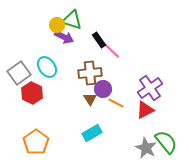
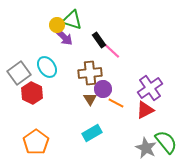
purple arrow: rotated 18 degrees clockwise
